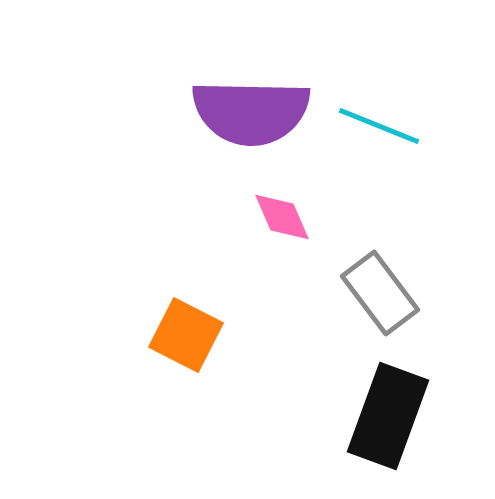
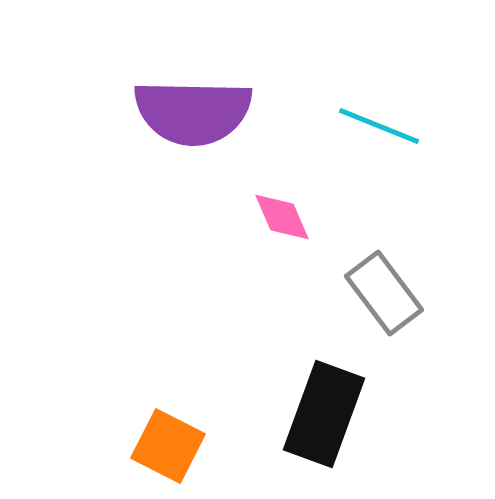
purple semicircle: moved 58 px left
gray rectangle: moved 4 px right
orange square: moved 18 px left, 111 px down
black rectangle: moved 64 px left, 2 px up
